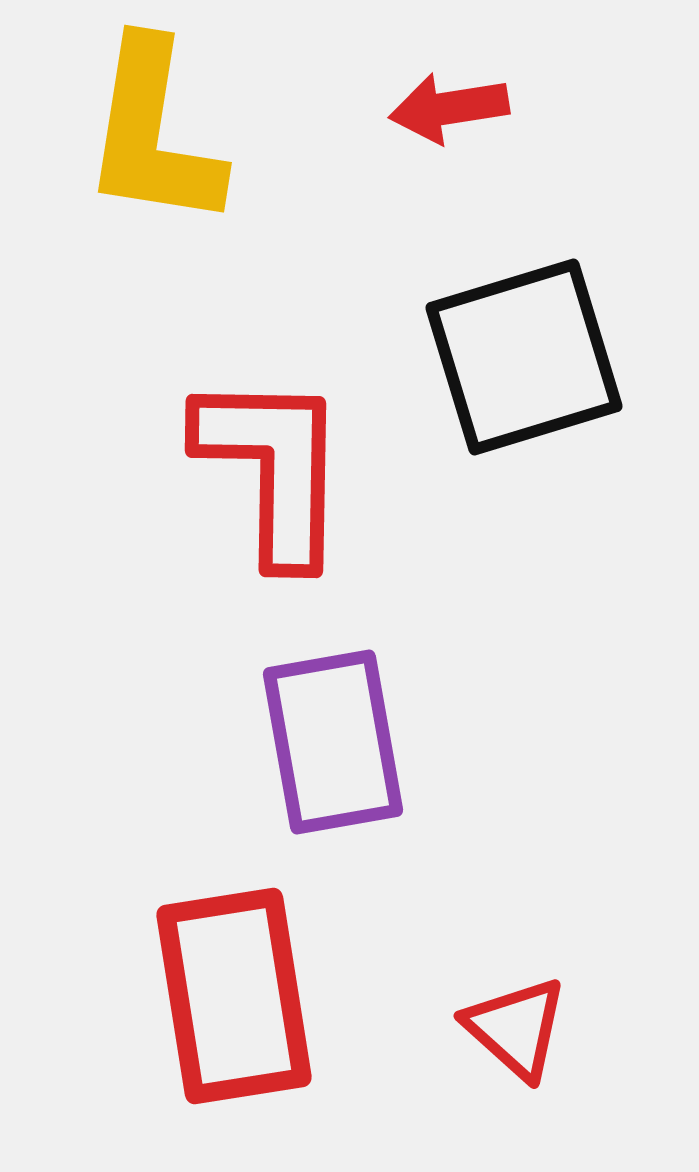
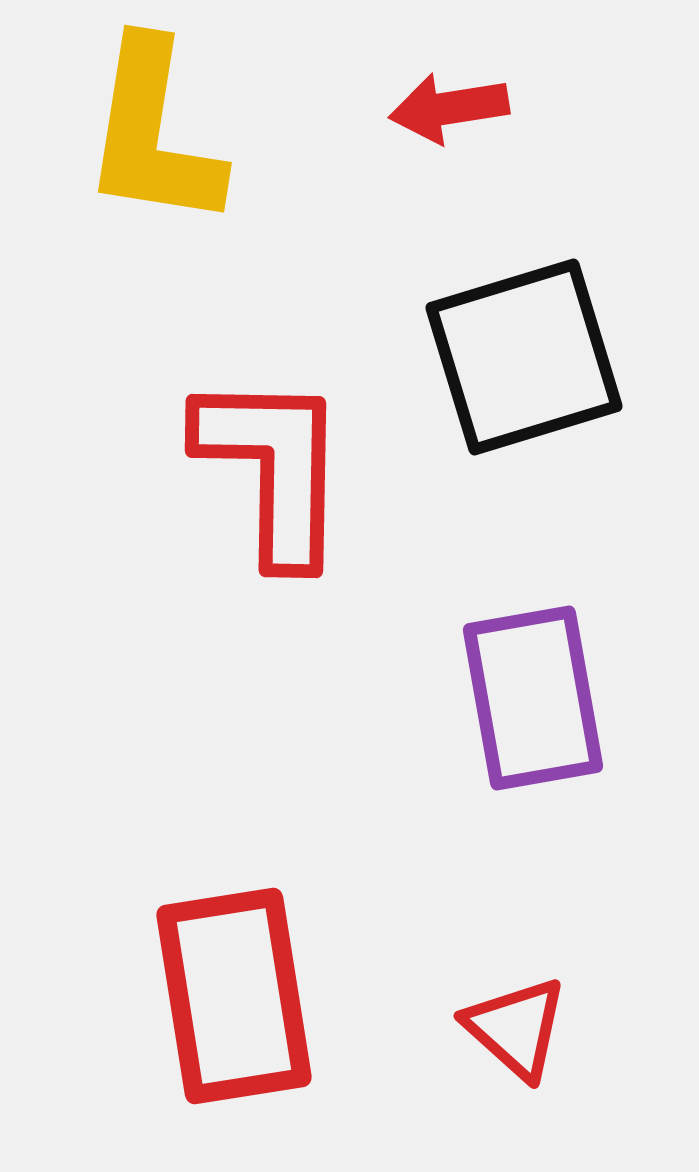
purple rectangle: moved 200 px right, 44 px up
